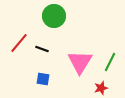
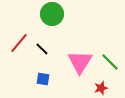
green circle: moved 2 px left, 2 px up
black line: rotated 24 degrees clockwise
green line: rotated 72 degrees counterclockwise
